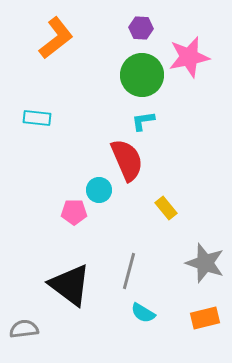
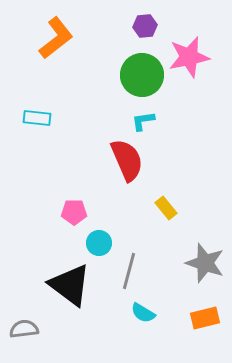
purple hexagon: moved 4 px right, 2 px up; rotated 10 degrees counterclockwise
cyan circle: moved 53 px down
